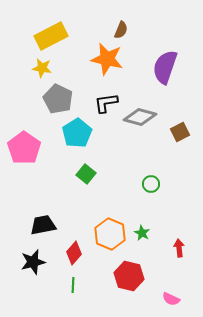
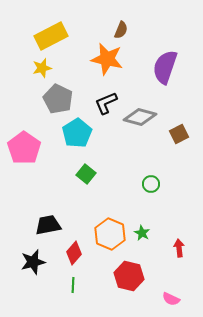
yellow star: rotated 24 degrees counterclockwise
black L-shape: rotated 15 degrees counterclockwise
brown square: moved 1 px left, 2 px down
black trapezoid: moved 5 px right
